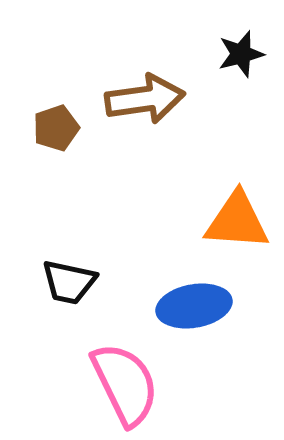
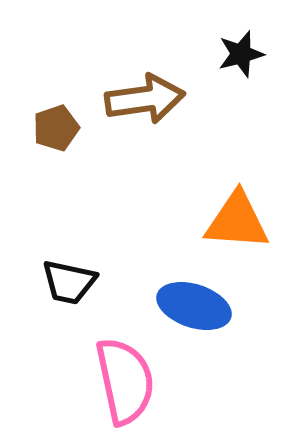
blue ellipse: rotated 28 degrees clockwise
pink semicircle: moved 3 px up; rotated 14 degrees clockwise
